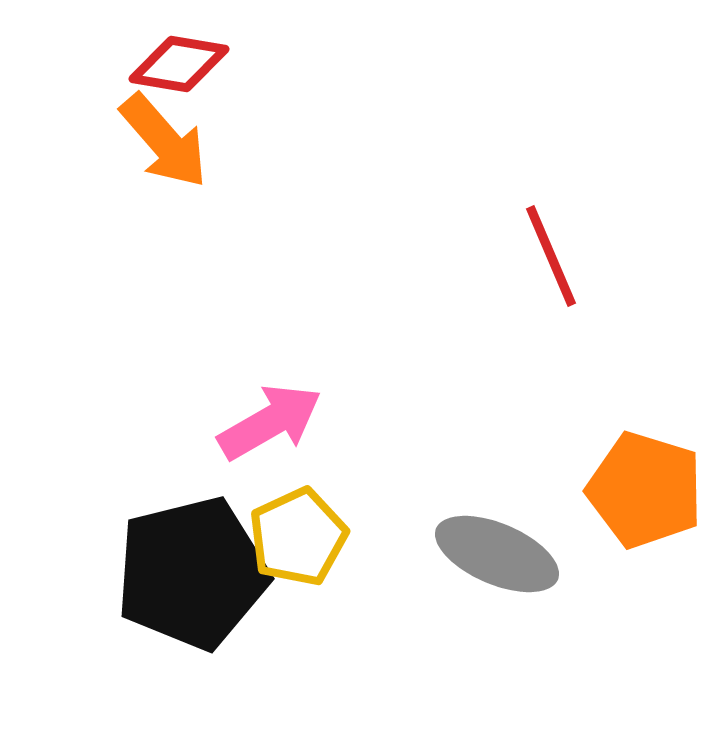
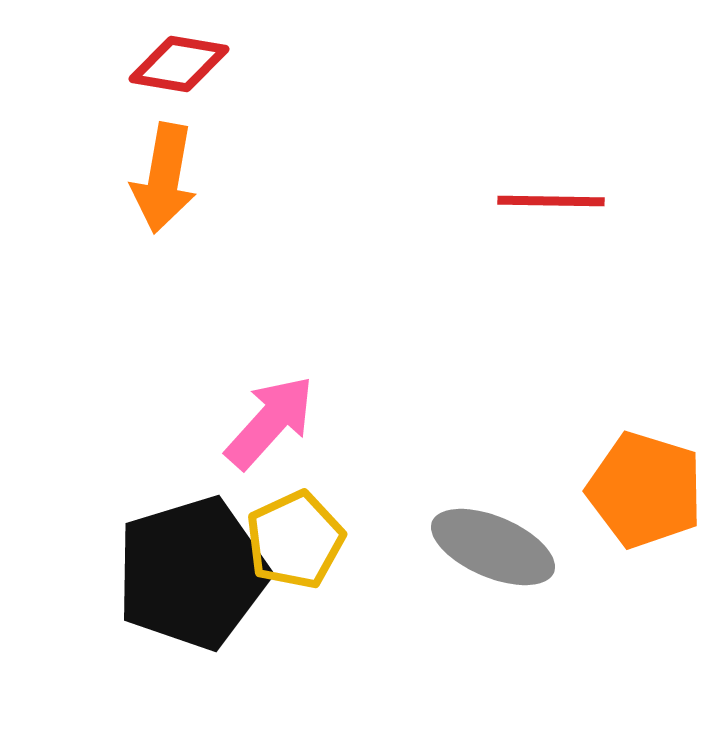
orange arrow: moved 37 px down; rotated 51 degrees clockwise
red line: moved 55 px up; rotated 66 degrees counterclockwise
pink arrow: rotated 18 degrees counterclockwise
yellow pentagon: moved 3 px left, 3 px down
gray ellipse: moved 4 px left, 7 px up
black pentagon: rotated 3 degrees counterclockwise
